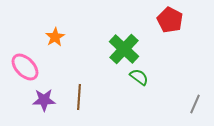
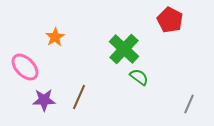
brown line: rotated 20 degrees clockwise
gray line: moved 6 px left
